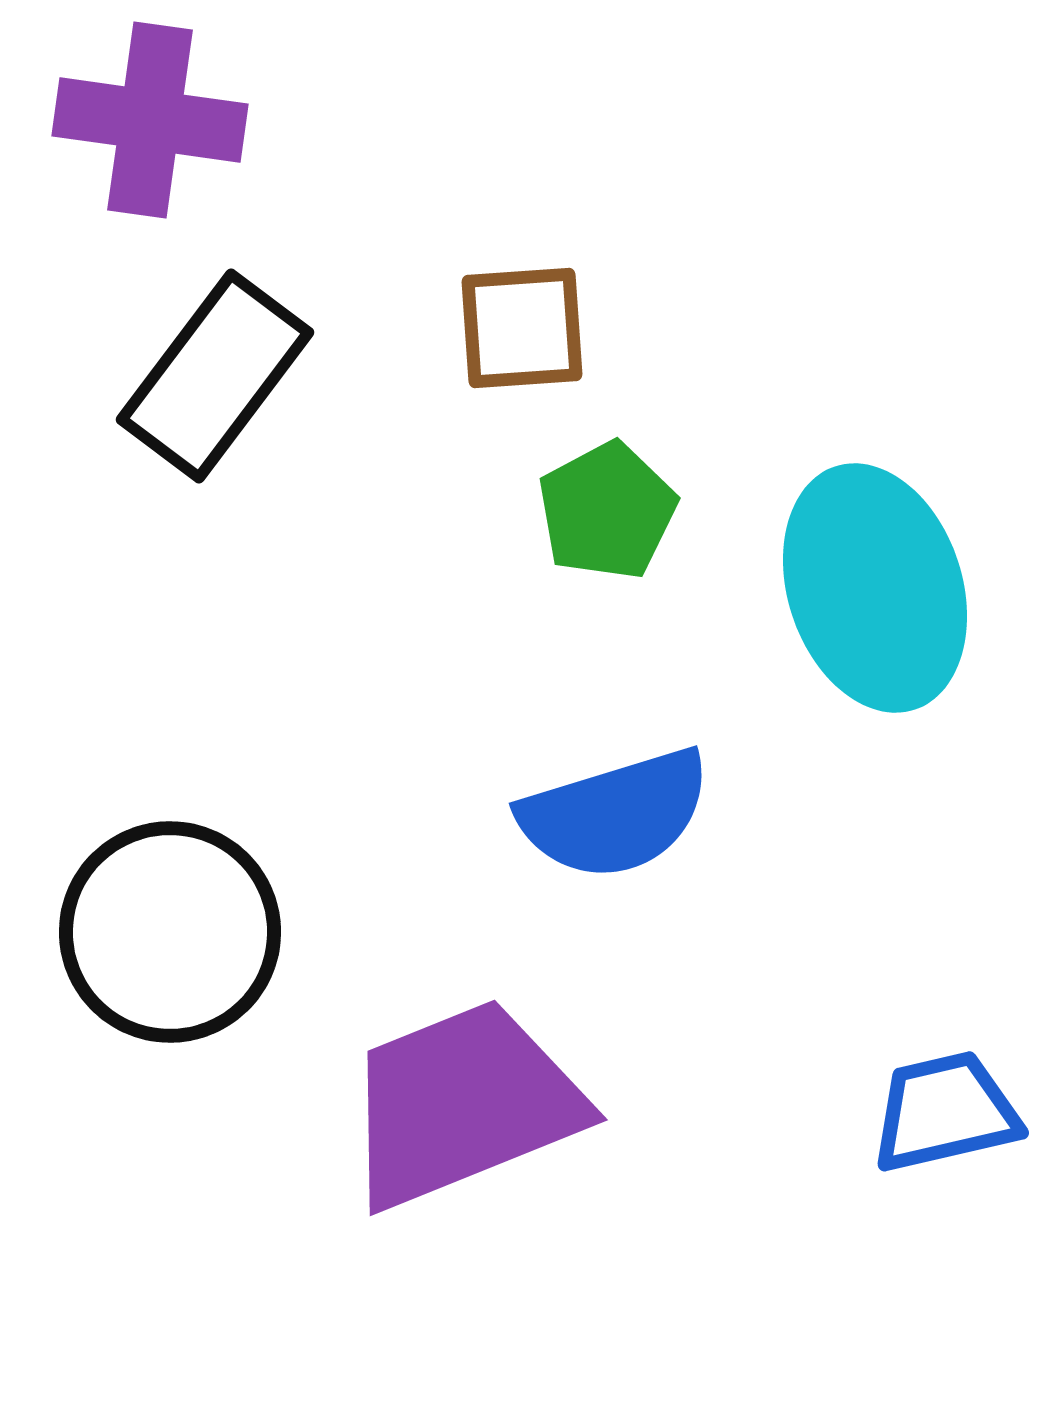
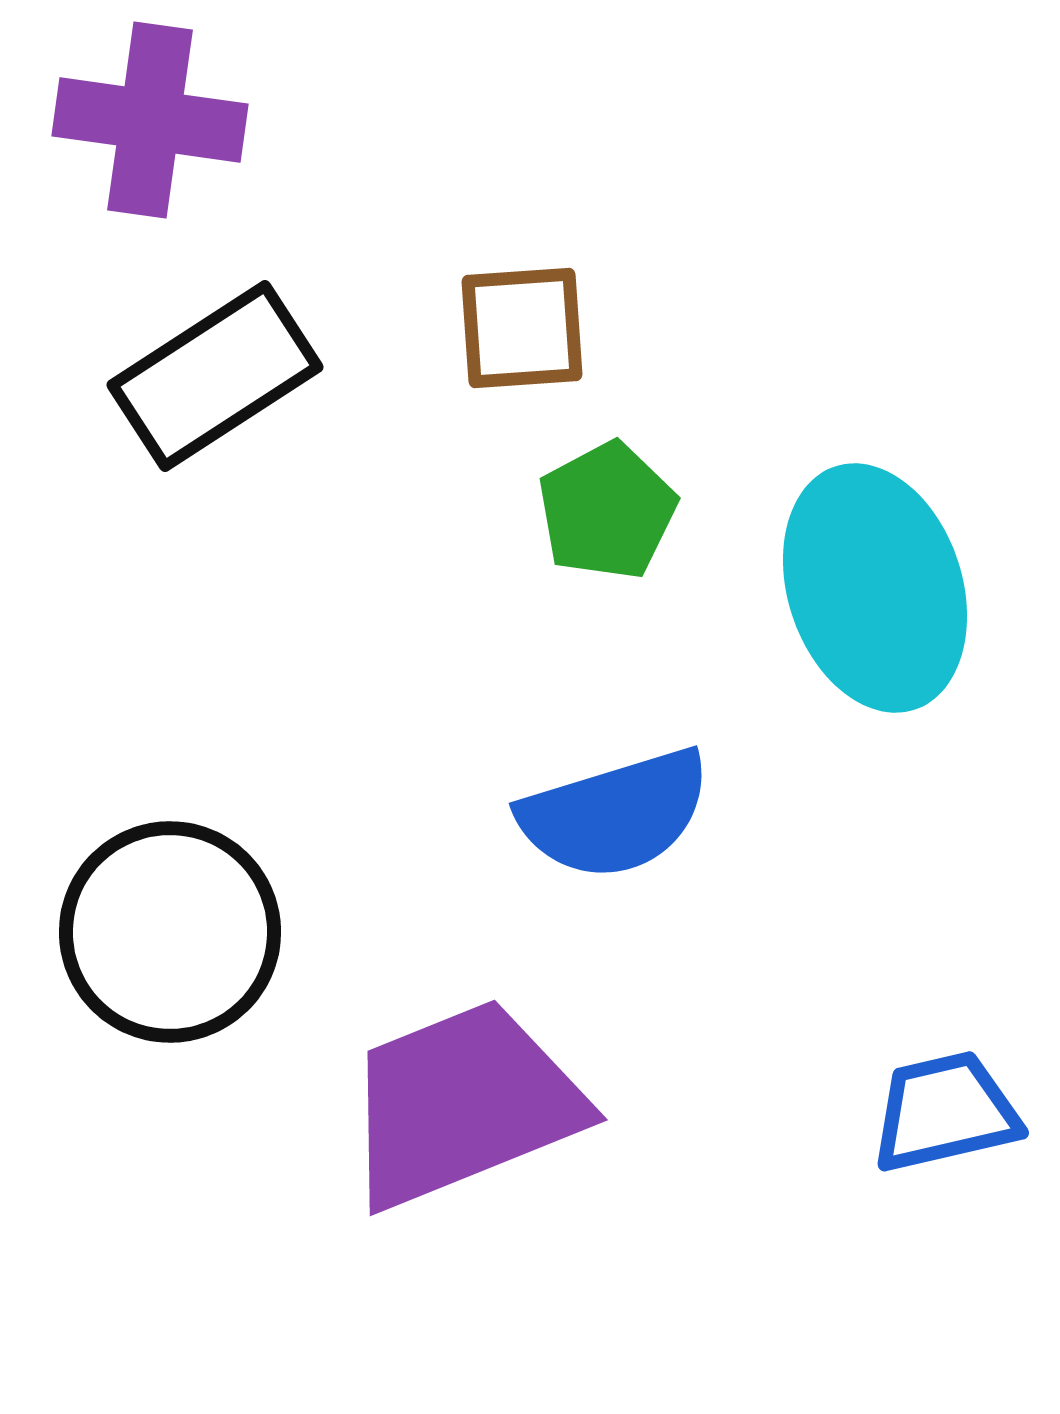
black rectangle: rotated 20 degrees clockwise
